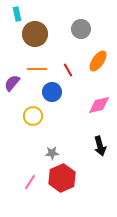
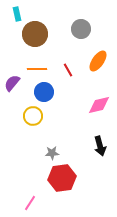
blue circle: moved 8 px left
red hexagon: rotated 16 degrees clockwise
pink line: moved 21 px down
